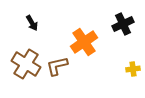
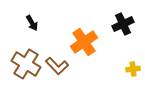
brown L-shape: rotated 120 degrees counterclockwise
